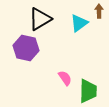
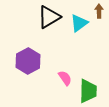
black triangle: moved 9 px right, 2 px up
purple hexagon: moved 2 px right, 13 px down; rotated 20 degrees clockwise
